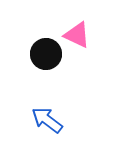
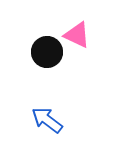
black circle: moved 1 px right, 2 px up
